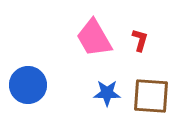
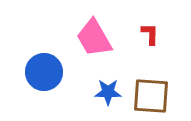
red L-shape: moved 10 px right, 6 px up; rotated 15 degrees counterclockwise
blue circle: moved 16 px right, 13 px up
blue star: moved 1 px right, 1 px up
